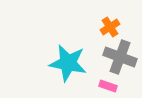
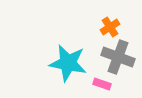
gray cross: moved 2 px left
pink rectangle: moved 6 px left, 2 px up
